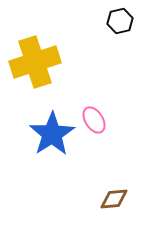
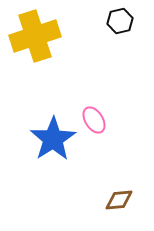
yellow cross: moved 26 px up
blue star: moved 1 px right, 5 px down
brown diamond: moved 5 px right, 1 px down
